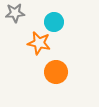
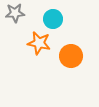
cyan circle: moved 1 px left, 3 px up
orange circle: moved 15 px right, 16 px up
